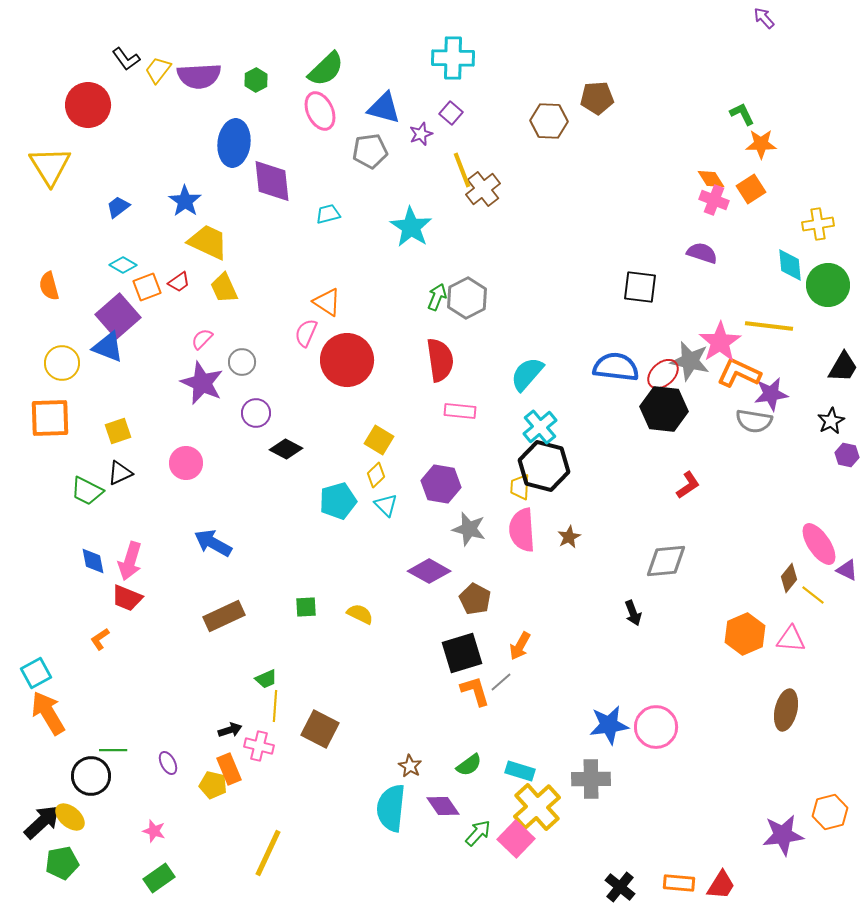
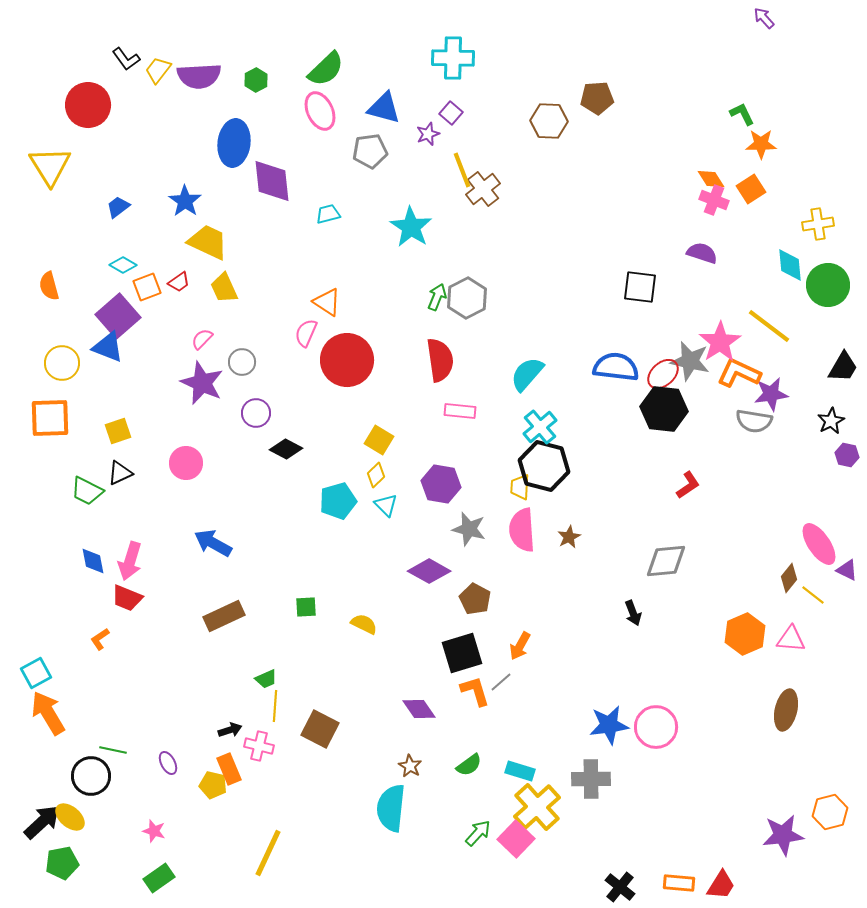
purple star at (421, 134): moved 7 px right
yellow line at (769, 326): rotated 30 degrees clockwise
yellow semicircle at (360, 614): moved 4 px right, 10 px down
green line at (113, 750): rotated 12 degrees clockwise
purple diamond at (443, 806): moved 24 px left, 97 px up
